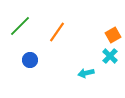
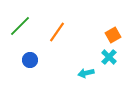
cyan cross: moved 1 px left, 1 px down
